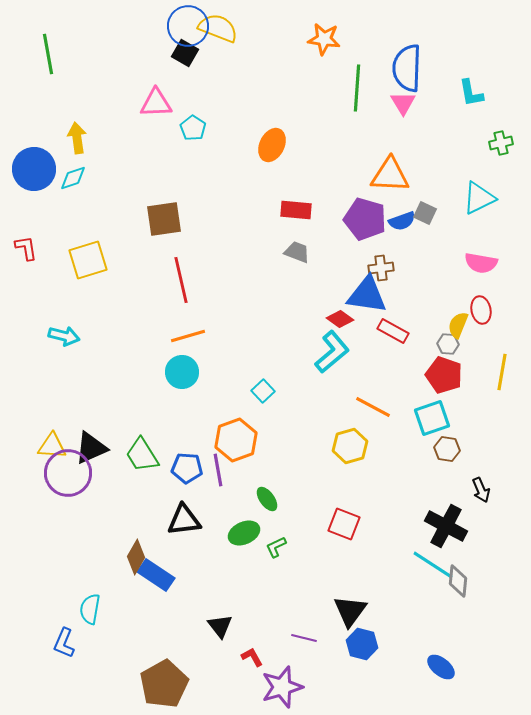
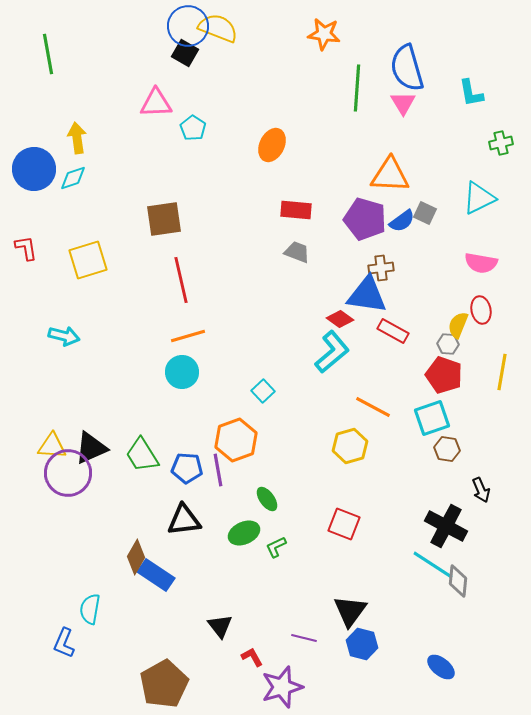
orange star at (324, 39): moved 5 px up
blue semicircle at (407, 68): rotated 18 degrees counterclockwise
blue semicircle at (402, 221): rotated 16 degrees counterclockwise
